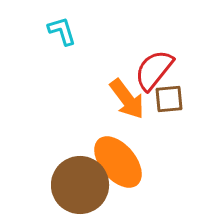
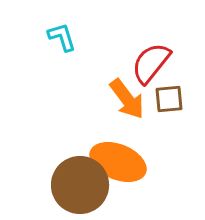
cyan L-shape: moved 6 px down
red semicircle: moved 3 px left, 7 px up
orange ellipse: rotated 28 degrees counterclockwise
